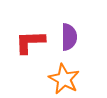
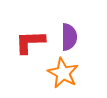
orange star: moved 1 px left, 6 px up
